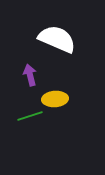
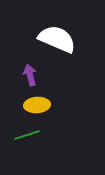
yellow ellipse: moved 18 px left, 6 px down
green line: moved 3 px left, 19 px down
